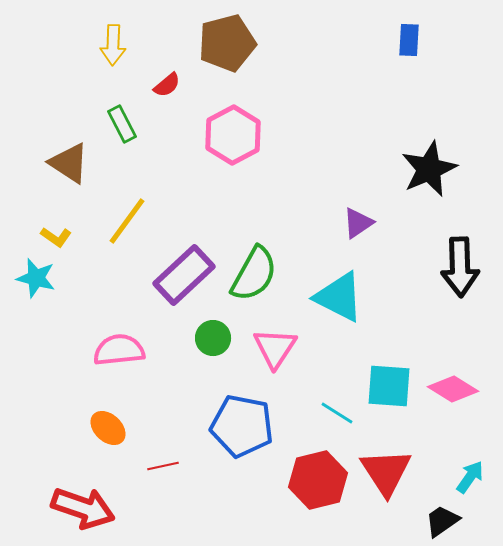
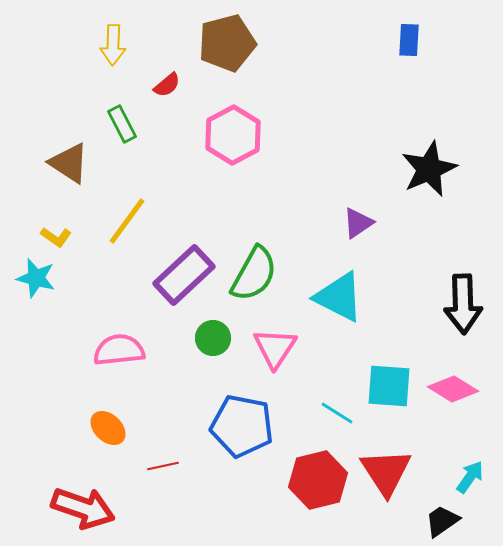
black arrow: moved 3 px right, 37 px down
